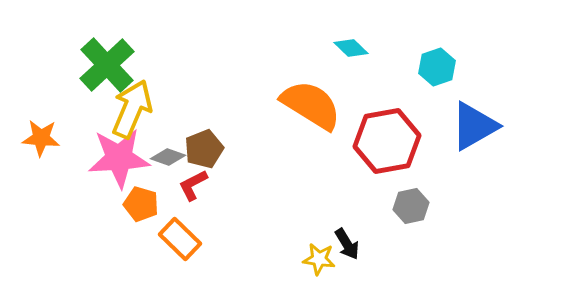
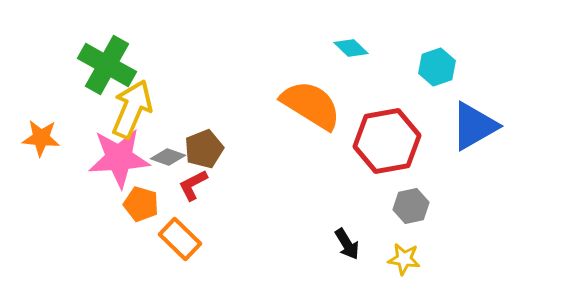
green cross: rotated 18 degrees counterclockwise
yellow star: moved 85 px right
